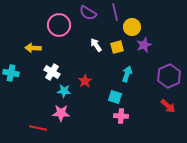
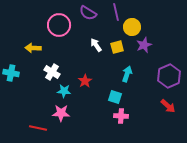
purple line: moved 1 px right
